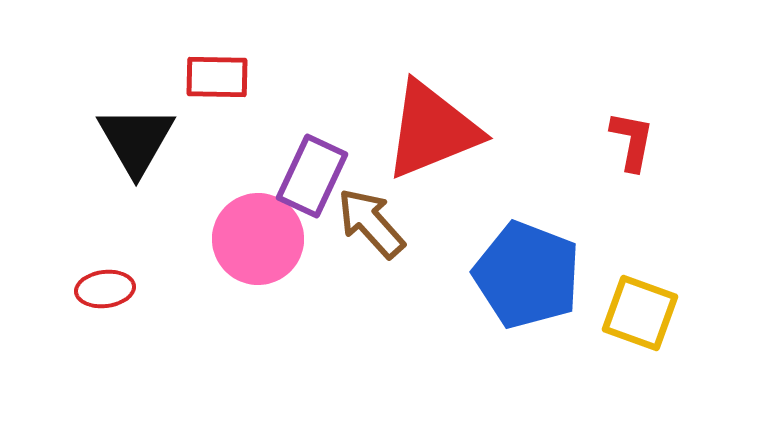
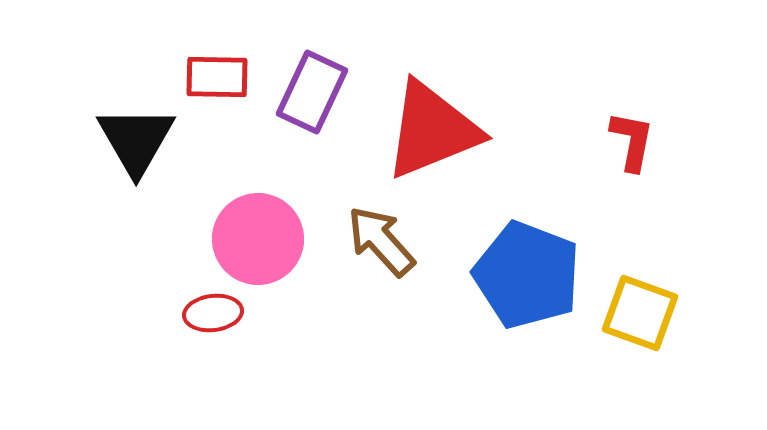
purple rectangle: moved 84 px up
brown arrow: moved 10 px right, 18 px down
red ellipse: moved 108 px right, 24 px down
